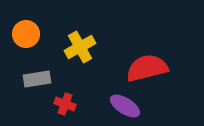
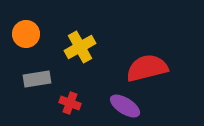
red cross: moved 5 px right, 1 px up
